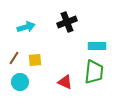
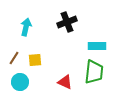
cyan arrow: rotated 60 degrees counterclockwise
